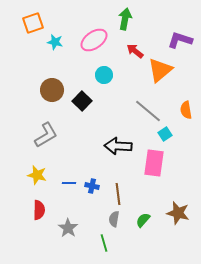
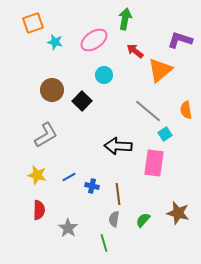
blue line: moved 6 px up; rotated 32 degrees counterclockwise
